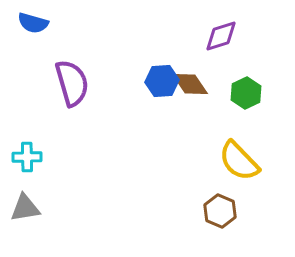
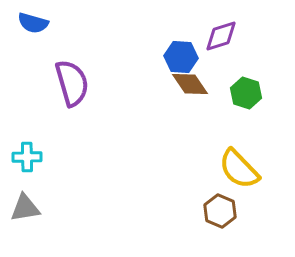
blue hexagon: moved 19 px right, 24 px up; rotated 8 degrees clockwise
green hexagon: rotated 16 degrees counterclockwise
yellow semicircle: moved 8 px down
